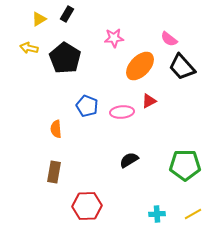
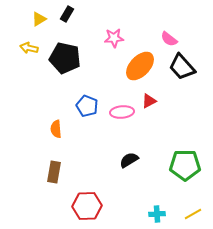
black pentagon: rotated 20 degrees counterclockwise
